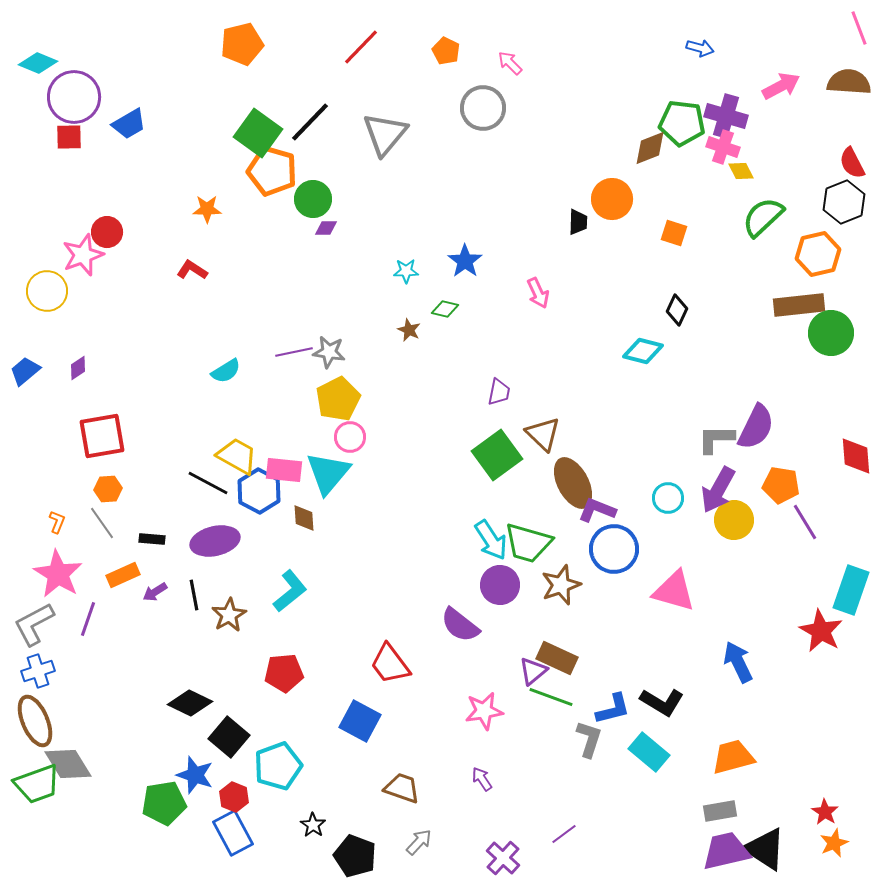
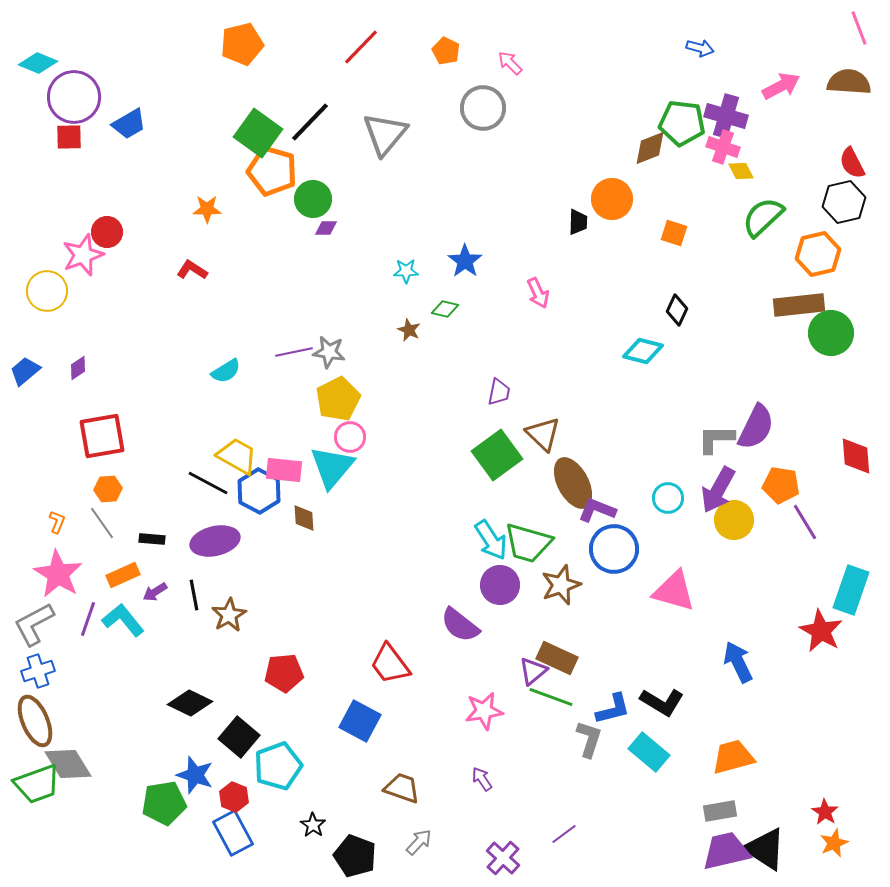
black hexagon at (844, 202): rotated 9 degrees clockwise
cyan triangle at (328, 473): moved 4 px right, 6 px up
cyan L-shape at (290, 591): moved 167 px left, 29 px down; rotated 90 degrees counterclockwise
black square at (229, 737): moved 10 px right
